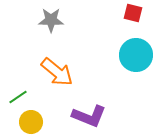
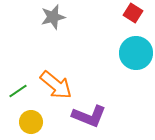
red square: rotated 18 degrees clockwise
gray star: moved 2 px right, 3 px up; rotated 15 degrees counterclockwise
cyan circle: moved 2 px up
orange arrow: moved 1 px left, 13 px down
green line: moved 6 px up
